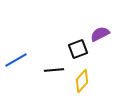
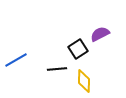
black square: rotated 12 degrees counterclockwise
black line: moved 3 px right, 1 px up
yellow diamond: moved 2 px right; rotated 40 degrees counterclockwise
